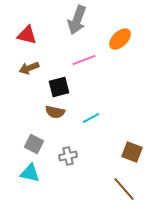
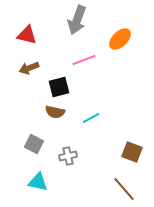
cyan triangle: moved 8 px right, 9 px down
